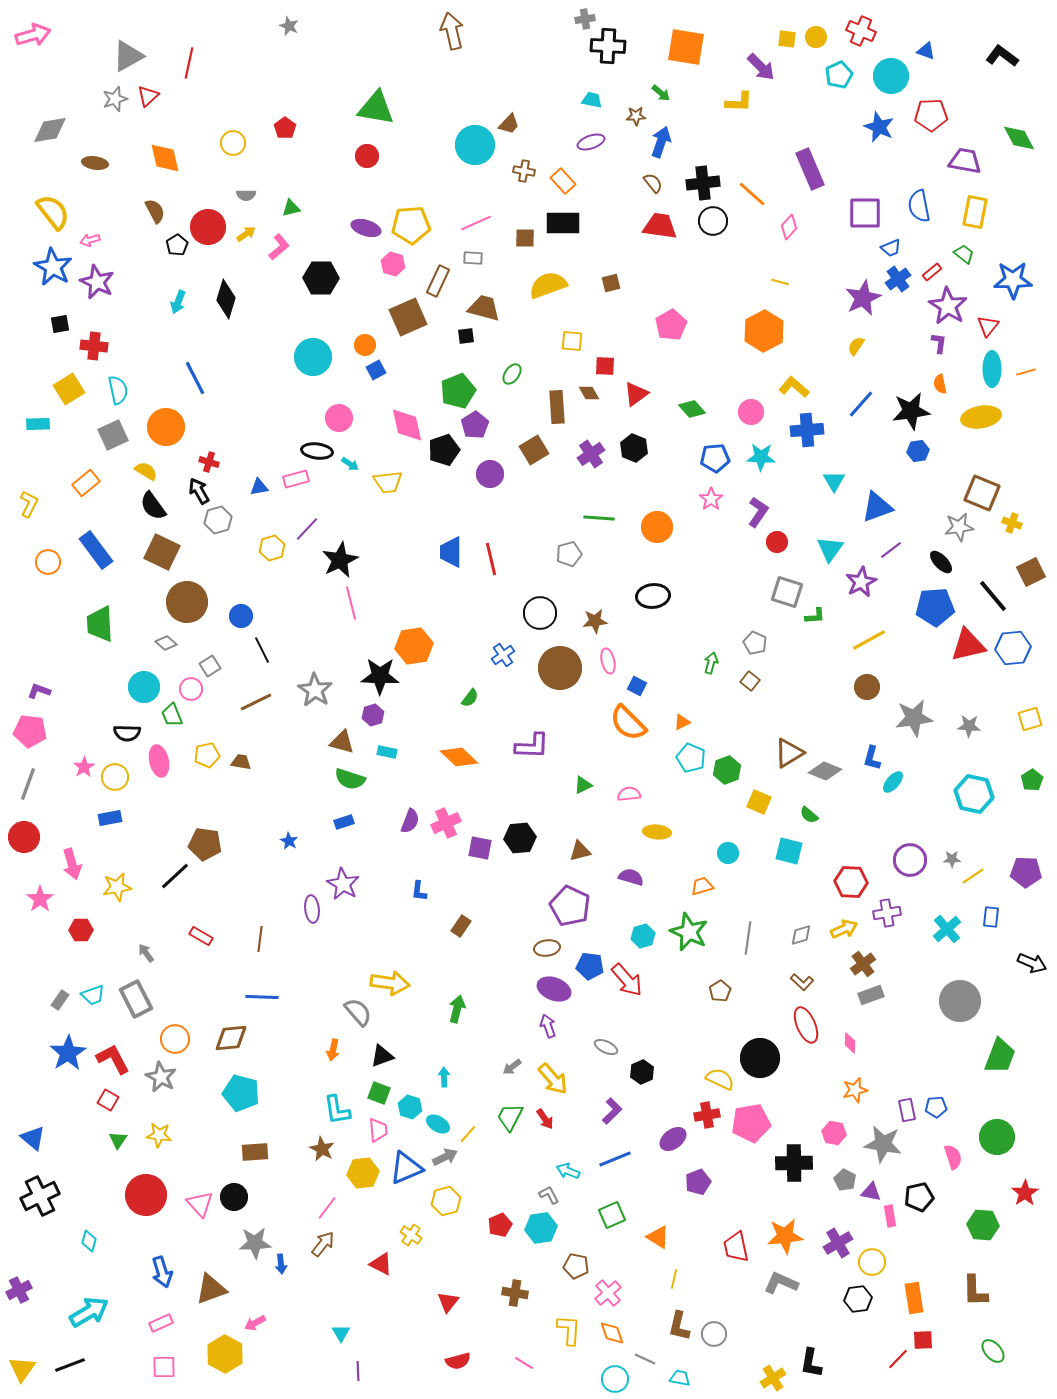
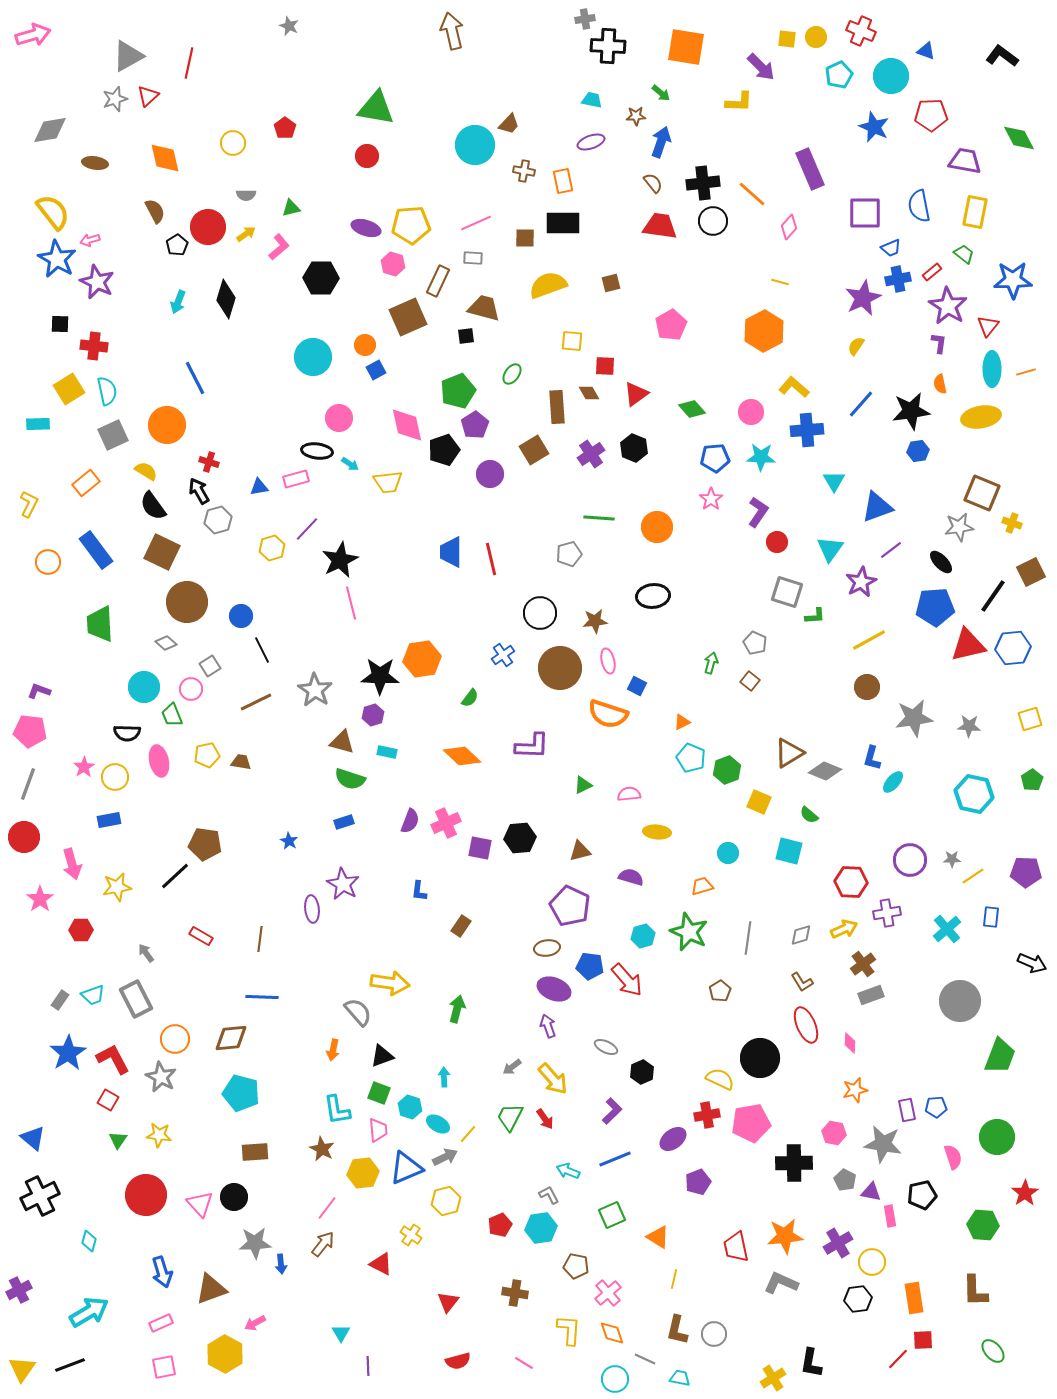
blue star at (879, 127): moved 5 px left
orange rectangle at (563, 181): rotated 30 degrees clockwise
blue star at (53, 267): moved 4 px right, 8 px up
blue cross at (898, 279): rotated 25 degrees clockwise
black square at (60, 324): rotated 12 degrees clockwise
cyan semicircle at (118, 390): moved 11 px left, 1 px down
orange circle at (166, 427): moved 1 px right, 2 px up
black line at (993, 596): rotated 75 degrees clockwise
orange hexagon at (414, 646): moved 8 px right, 13 px down
orange semicircle at (628, 723): moved 20 px left, 9 px up; rotated 27 degrees counterclockwise
orange diamond at (459, 757): moved 3 px right, 1 px up
blue rectangle at (110, 818): moved 1 px left, 2 px down
brown L-shape at (802, 982): rotated 15 degrees clockwise
black pentagon at (919, 1197): moved 3 px right, 2 px up
brown L-shape at (679, 1326): moved 2 px left, 4 px down
pink square at (164, 1367): rotated 10 degrees counterclockwise
purple line at (358, 1371): moved 10 px right, 5 px up
